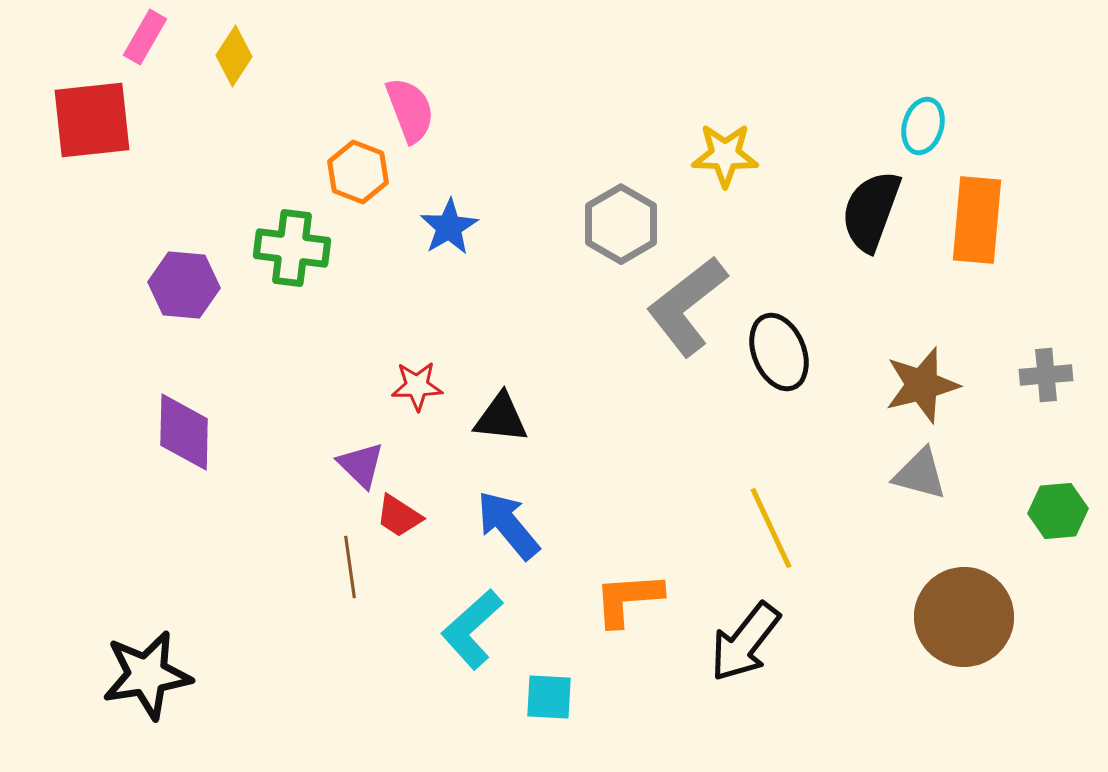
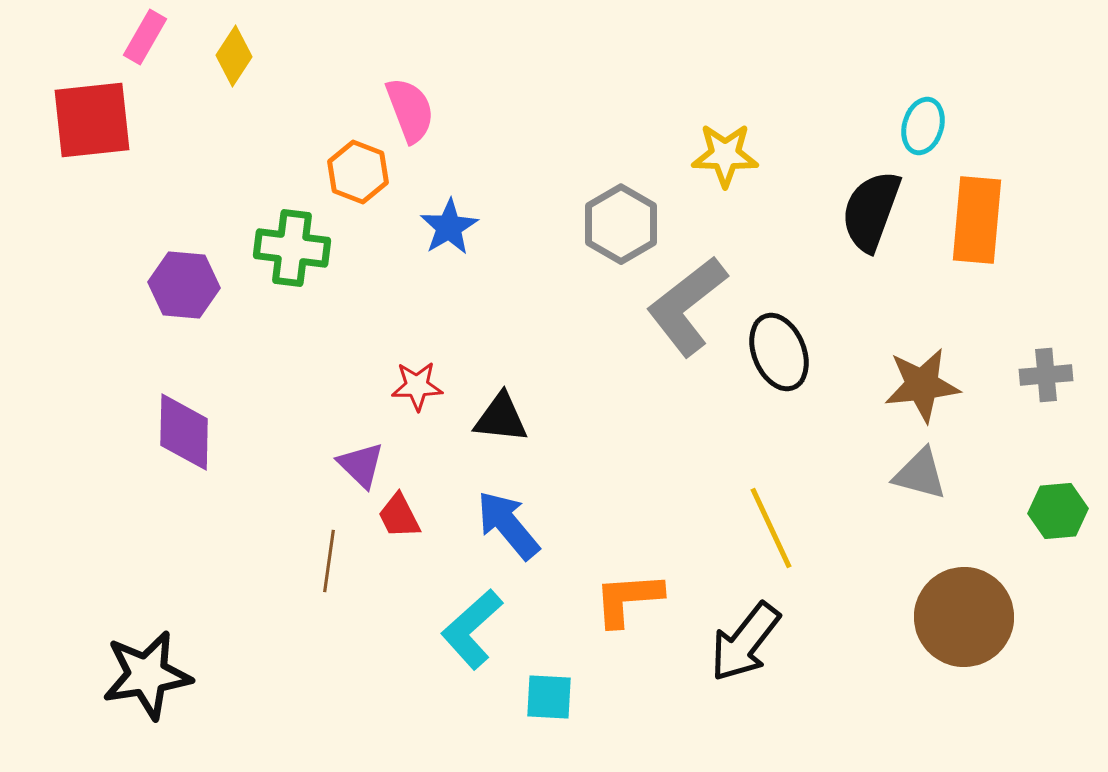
brown star: rotated 8 degrees clockwise
red trapezoid: rotated 30 degrees clockwise
brown line: moved 21 px left, 6 px up; rotated 16 degrees clockwise
